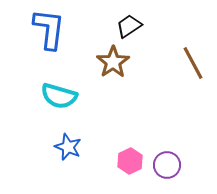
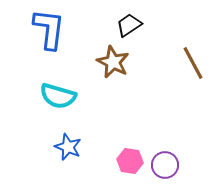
black trapezoid: moved 1 px up
brown star: rotated 12 degrees counterclockwise
cyan semicircle: moved 1 px left
pink hexagon: rotated 25 degrees counterclockwise
purple circle: moved 2 px left
